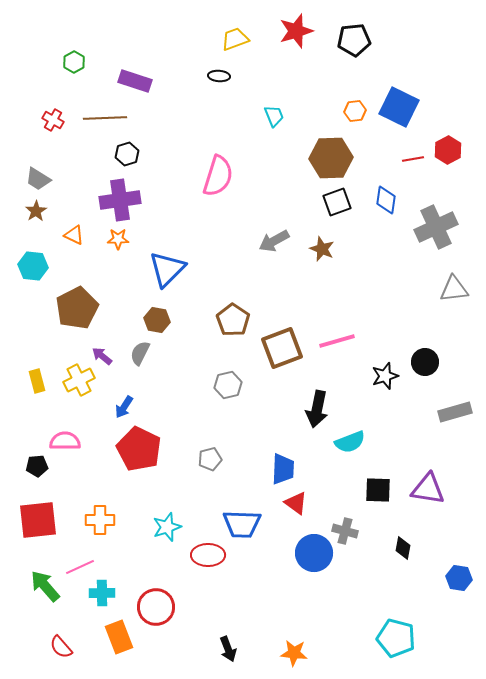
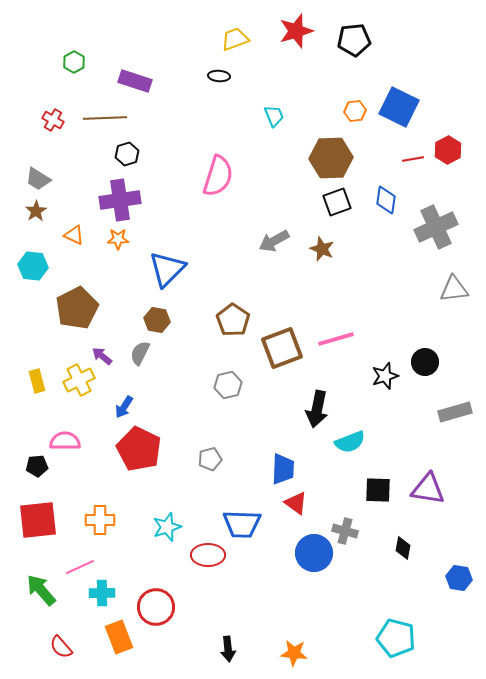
pink line at (337, 341): moved 1 px left, 2 px up
green arrow at (45, 586): moved 4 px left, 4 px down
black arrow at (228, 649): rotated 15 degrees clockwise
